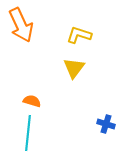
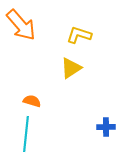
orange arrow: rotated 16 degrees counterclockwise
yellow triangle: moved 3 px left; rotated 20 degrees clockwise
blue cross: moved 3 px down; rotated 18 degrees counterclockwise
cyan line: moved 2 px left, 1 px down
